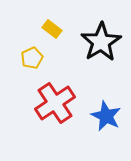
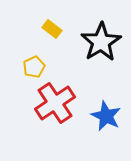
yellow pentagon: moved 2 px right, 9 px down
